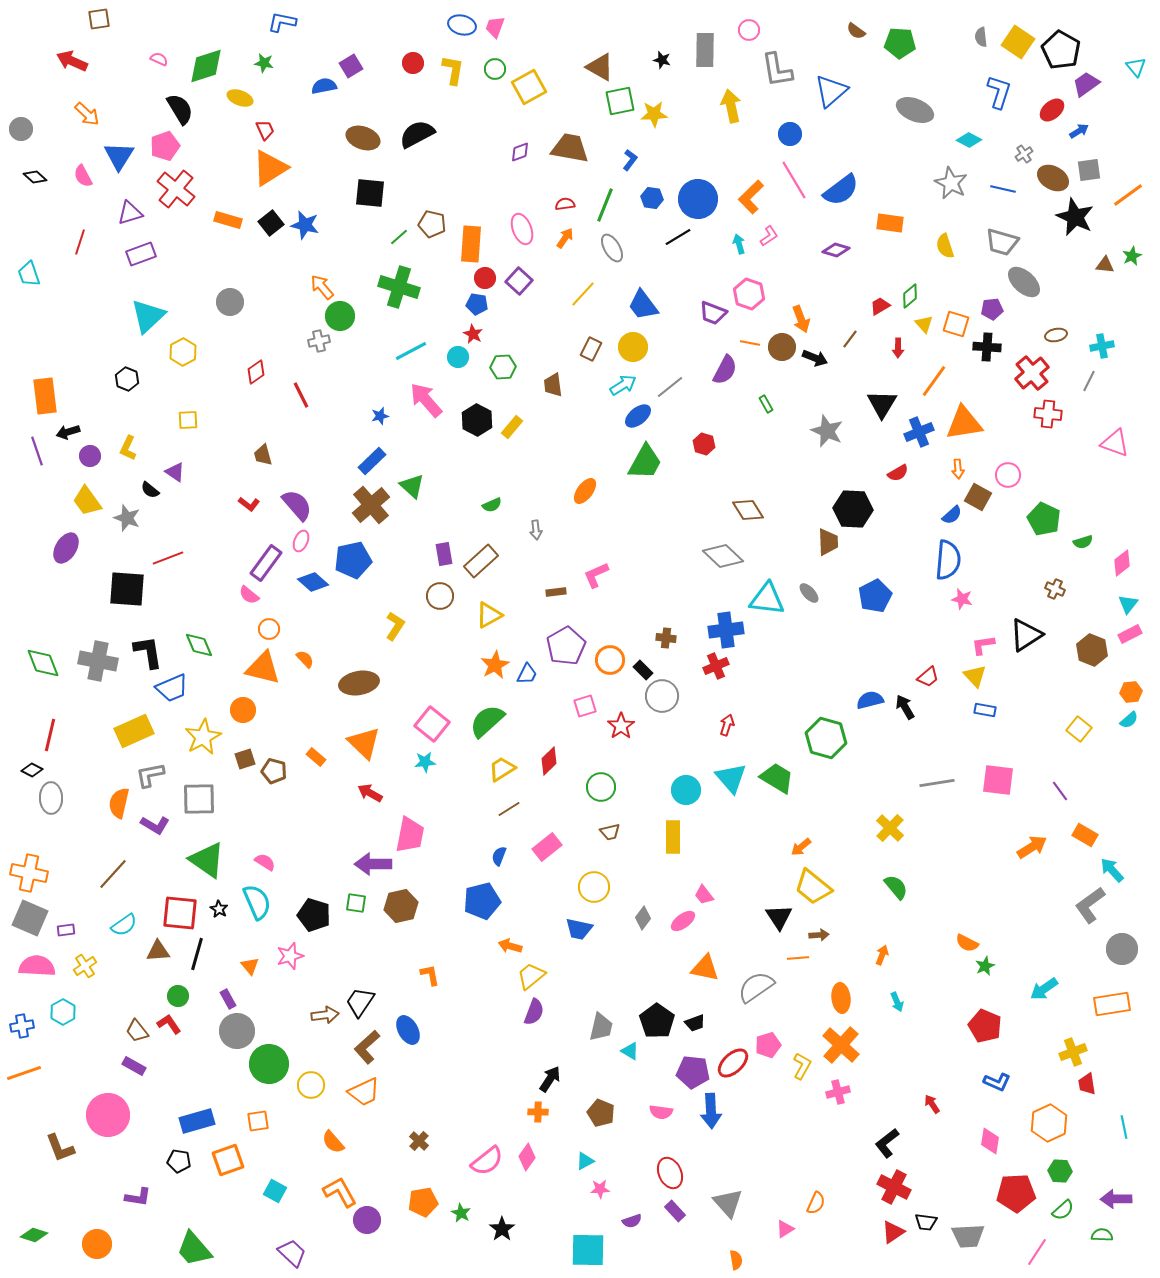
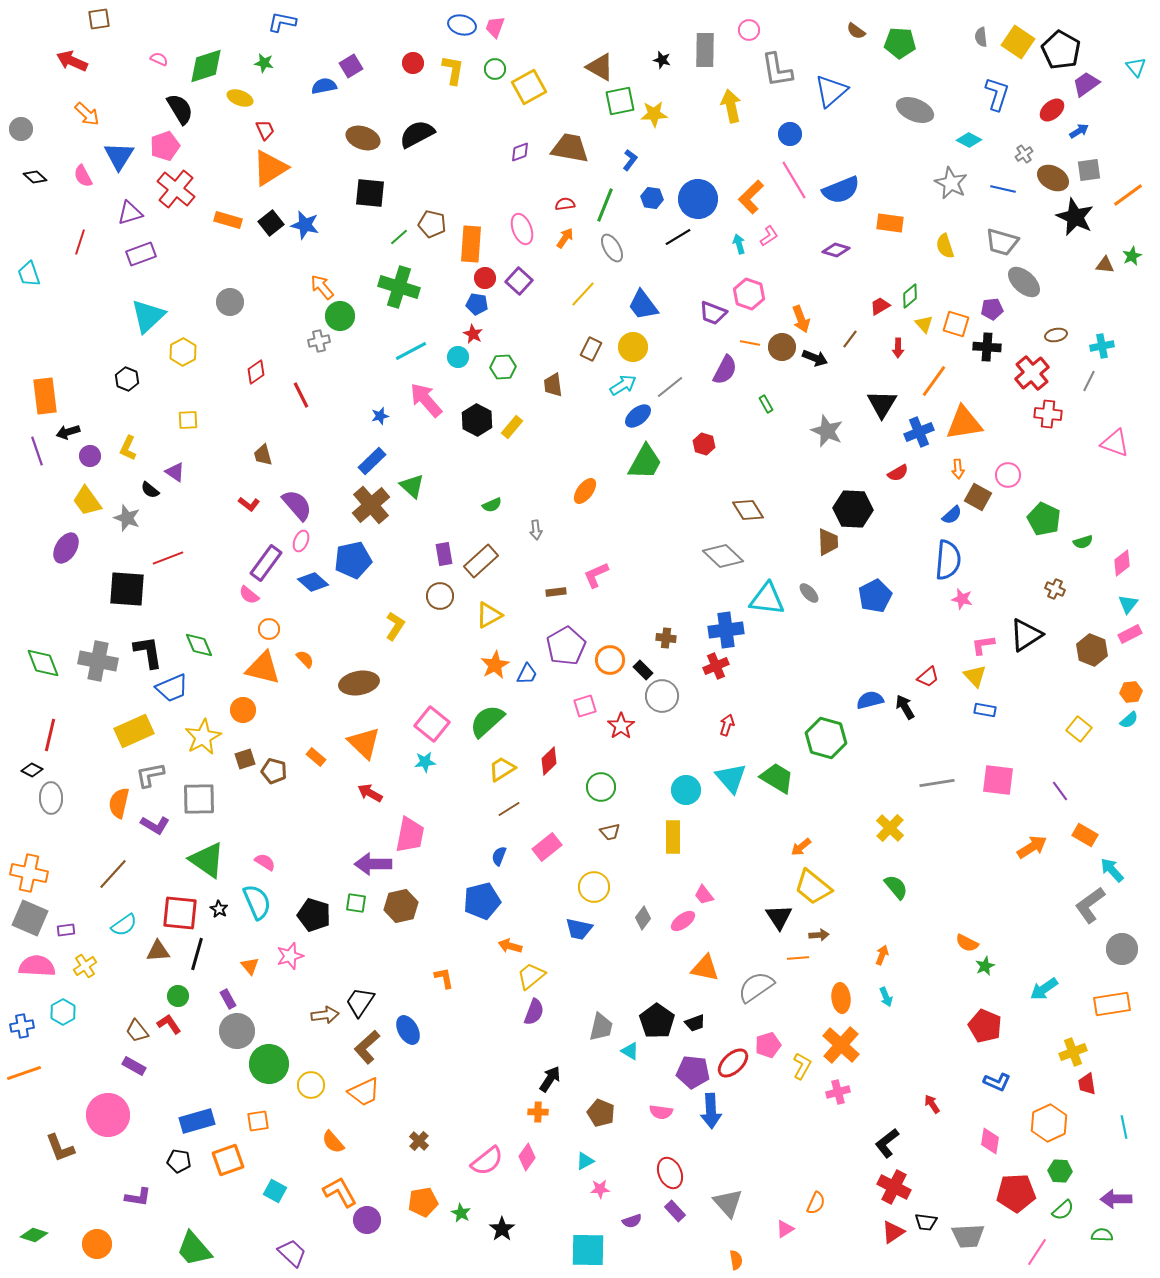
blue L-shape at (999, 92): moved 2 px left, 2 px down
blue semicircle at (841, 190): rotated 15 degrees clockwise
orange L-shape at (430, 975): moved 14 px right, 3 px down
cyan arrow at (897, 1002): moved 11 px left, 5 px up
